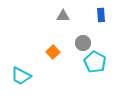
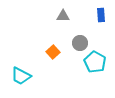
gray circle: moved 3 px left
